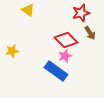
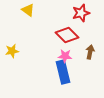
brown arrow: moved 19 px down; rotated 136 degrees counterclockwise
red diamond: moved 1 px right, 5 px up
pink star: rotated 24 degrees clockwise
blue rectangle: moved 7 px right, 1 px down; rotated 40 degrees clockwise
